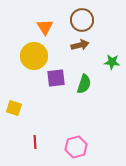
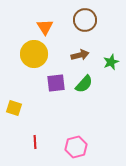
brown circle: moved 3 px right
brown arrow: moved 10 px down
yellow circle: moved 2 px up
green star: moved 1 px left; rotated 28 degrees counterclockwise
purple square: moved 5 px down
green semicircle: rotated 24 degrees clockwise
